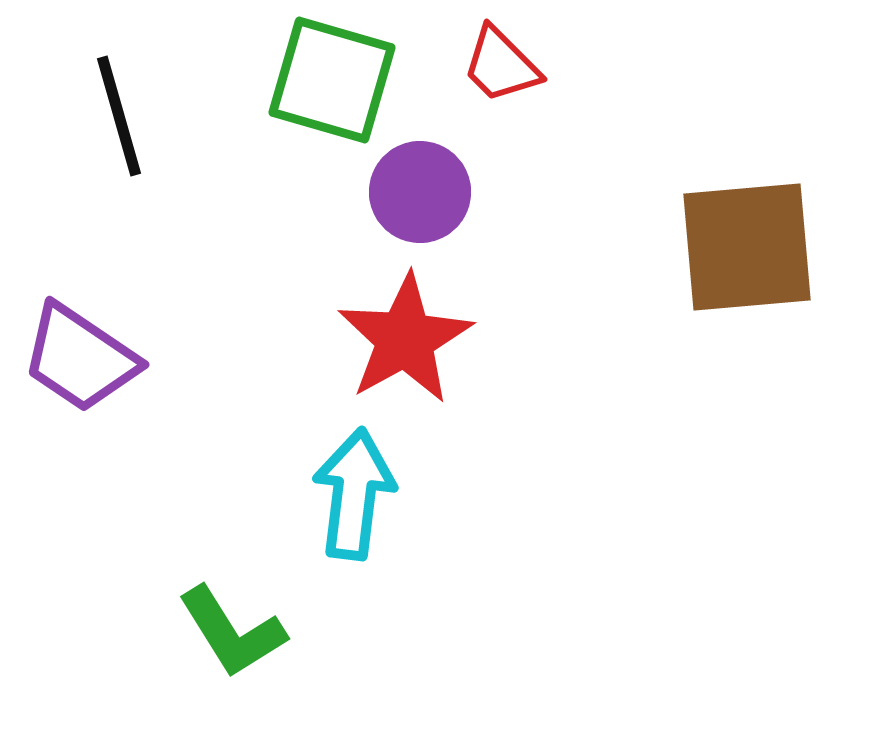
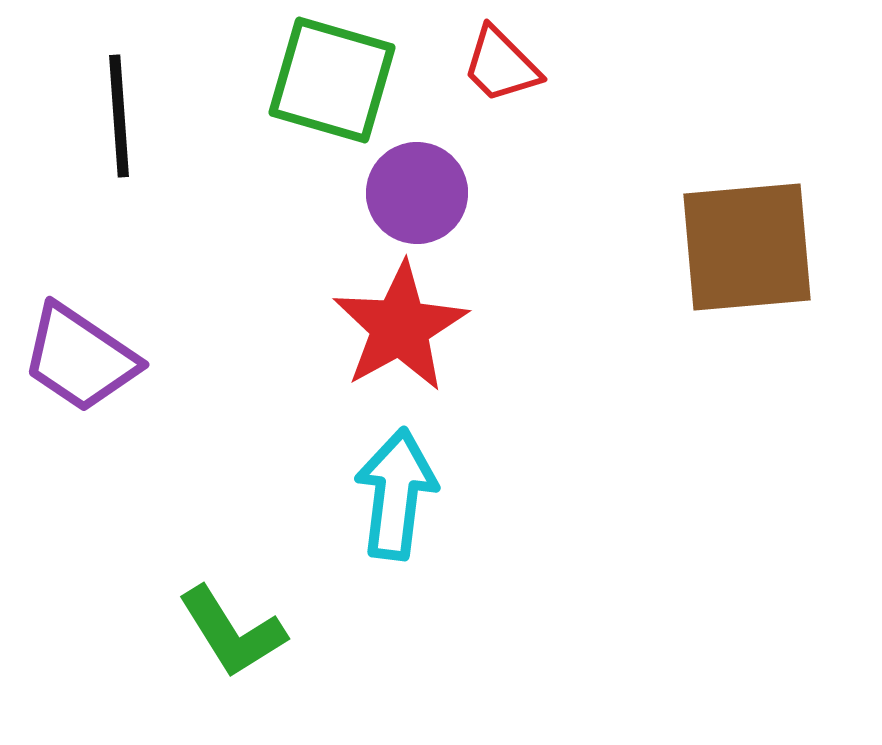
black line: rotated 12 degrees clockwise
purple circle: moved 3 px left, 1 px down
red star: moved 5 px left, 12 px up
cyan arrow: moved 42 px right
